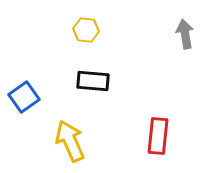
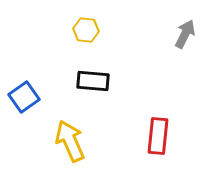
gray arrow: rotated 36 degrees clockwise
